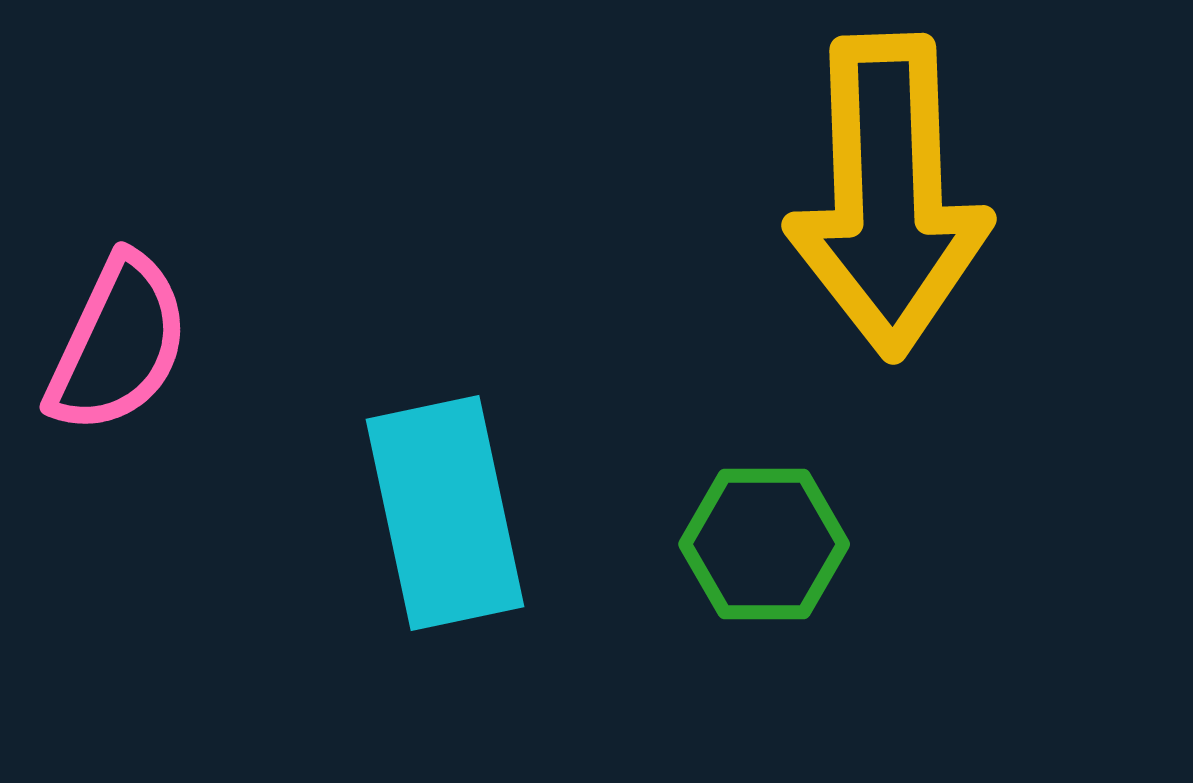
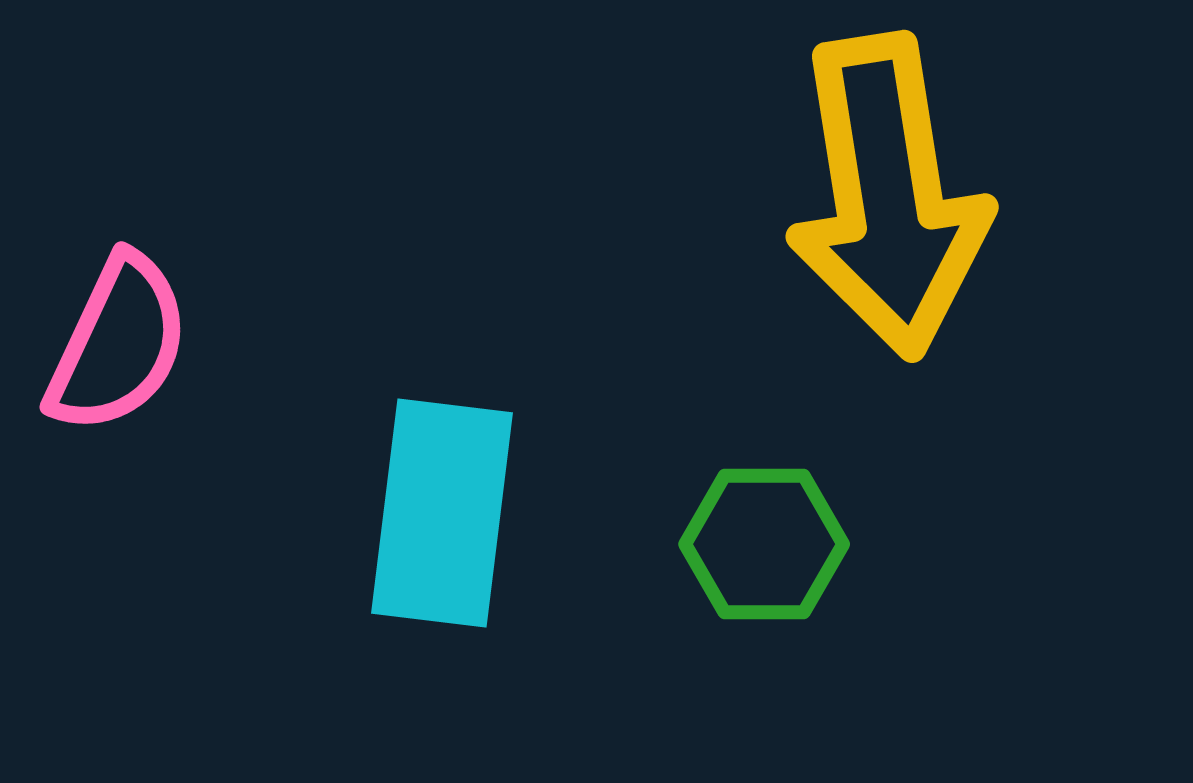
yellow arrow: rotated 7 degrees counterclockwise
cyan rectangle: moved 3 px left; rotated 19 degrees clockwise
